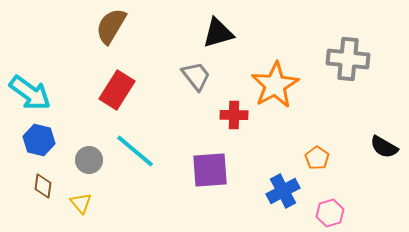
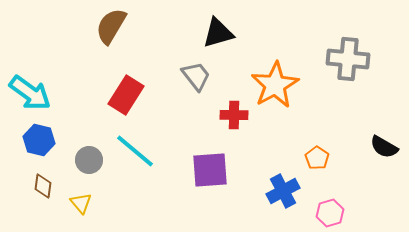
red rectangle: moved 9 px right, 5 px down
